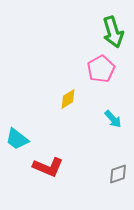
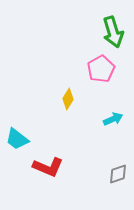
yellow diamond: rotated 25 degrees counterclockwise
cyan arrow: rotated 72 degrees counterclockwise
